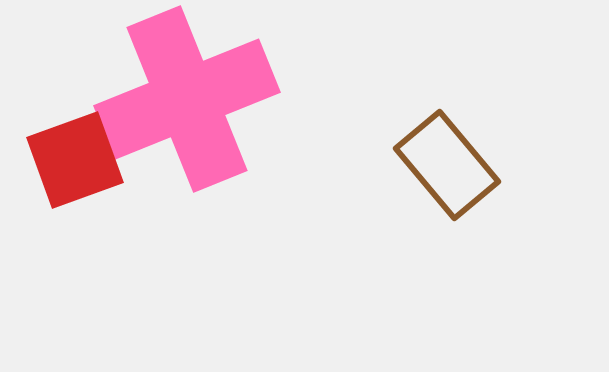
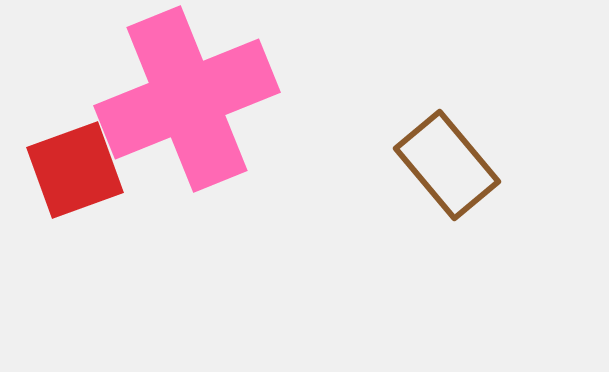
red square: moved 10 px down
